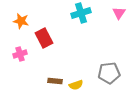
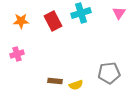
orange star: rotated 14 degrees counterclockwise
red rectangle: moved 9 px right, 17 px up
pink cross: moved 3 px left
